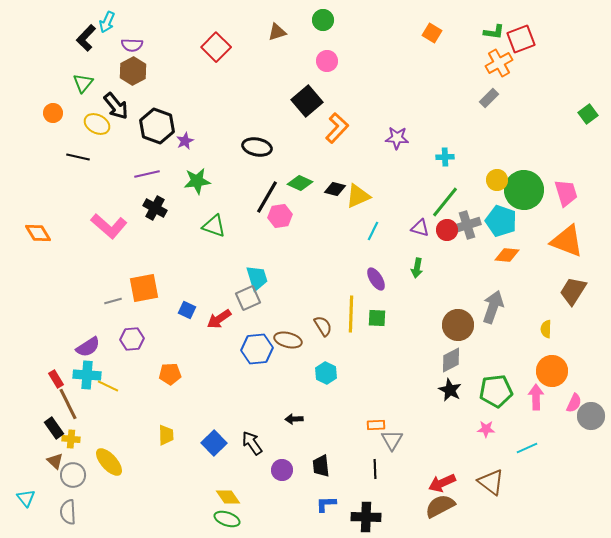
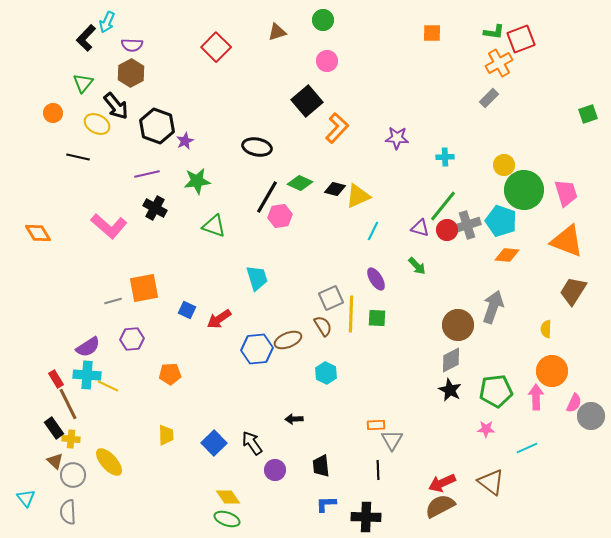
orange square at (432, 33): rotated 30 degrees counterclockwise
brown hexagon at (133, 71): moved 2 px left, 2 px down
green square at (588, 114): rotated 18 degrees clockwise
yellow circle at (497, 180): moved 7 px right, 15 px up
green line at (445, 202): moved 2 px left, 4 px down
green arrow at (417, 268): moved 2 px up; rotated 54 degrees counterclockwise
gray square at (248, 298): moved 83 px right
brown ellipse at (288, 340): rotated 36 degrees counterclockwise
black line at (375, 469): moved 3 px right, 1 px down
purple circle at (282, 470): moved 7 px left
